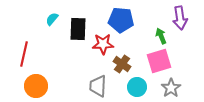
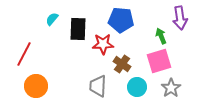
red line: rotated 15 degrees clockwise
